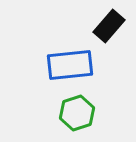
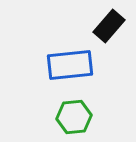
green hexagon: moved 3 px left, 4 px down; rotated 12 degrees clockwise
